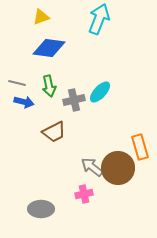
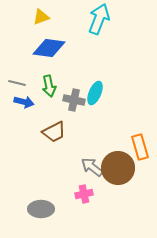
cyan ellipse: moved 5 px left, 1 px down; rotated 20 degrees counterclockwise
gray cross: rotated 25 degrees clockwise
